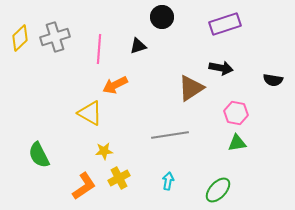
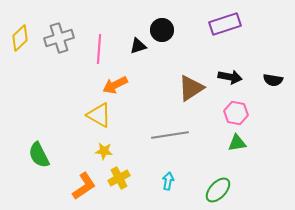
black circle: moved 13 px down
gray cross: moved 4 px right, 1 px down
black arrow: moved 9 px right, 9 px down
yellow triangle: moved 9 px right, 2 px down
yellow star: rotated 12 degrees clockwise
